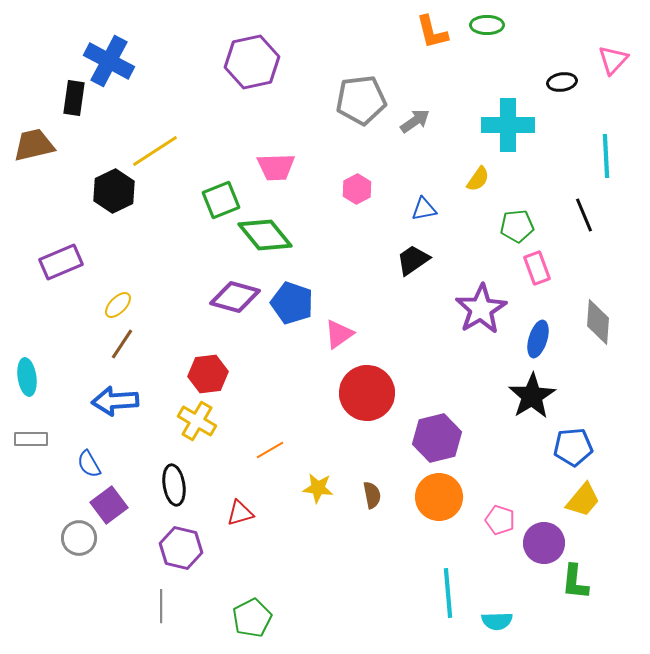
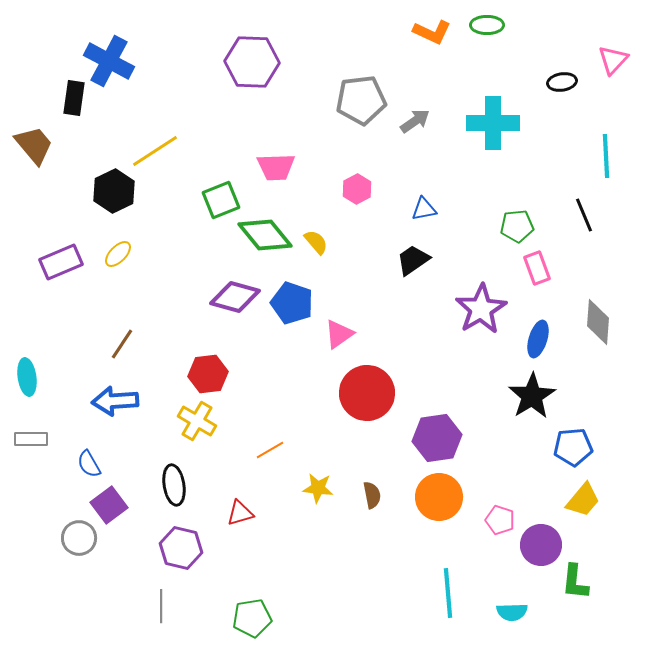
orange L-shape at (432, 32): rotated 51 degrees counterclockwise
purple hexagon at (252, 62): rotated 14 degrees clockwise
cyan cross at (508, 125): moved 15 px left, 2 px up
brown trapezoid at (34, 145): rotated 63 degrees clockwise
yellow semicircle at (478, 179): moved 162 px left, 63 px down; rotated 76 degrees counterclockwise
yellow ellipse at (118, 305): moved 51 px up
purple hexagon at (437, 438): rotated 6 degrees clockwise
purple circle at (544, 543): moved 3 px left, 2 px down
green pentagon at (252, 618): rotated 18 degrees clockwise
cyan semicircle at (497, 621): moved 15 px right, 9 px up
